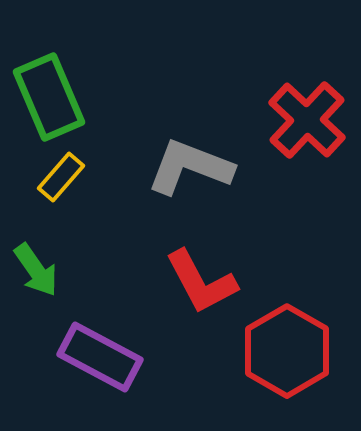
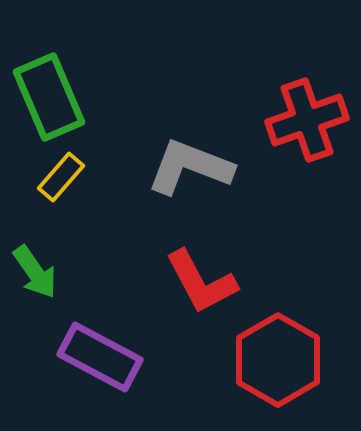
red cross: rotated 28 degrees clockwise
green arrow: moved 1 px left, 2 px down
red hexagon: moved 9 px left, 9 px down
